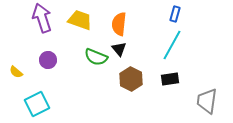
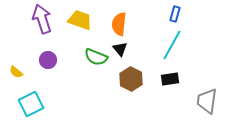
purple arrow: moved 1 px down
black triangle: moved 1 px right
cyan square: moved 6 px left
